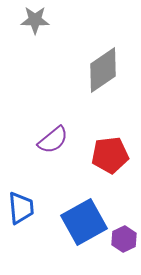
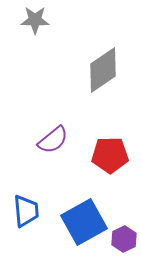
red pentagon: rotated 6 degrees clockwise
blue trapezoid: moved 5 px right, 3 px down
